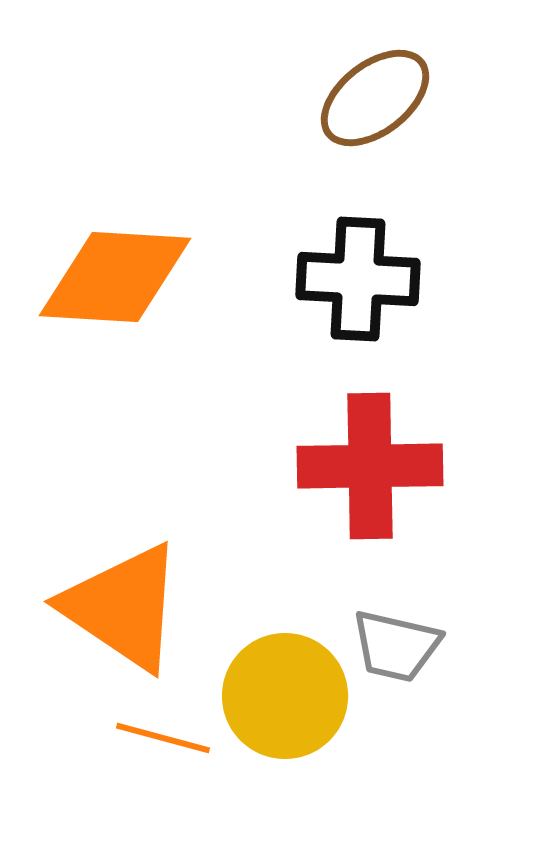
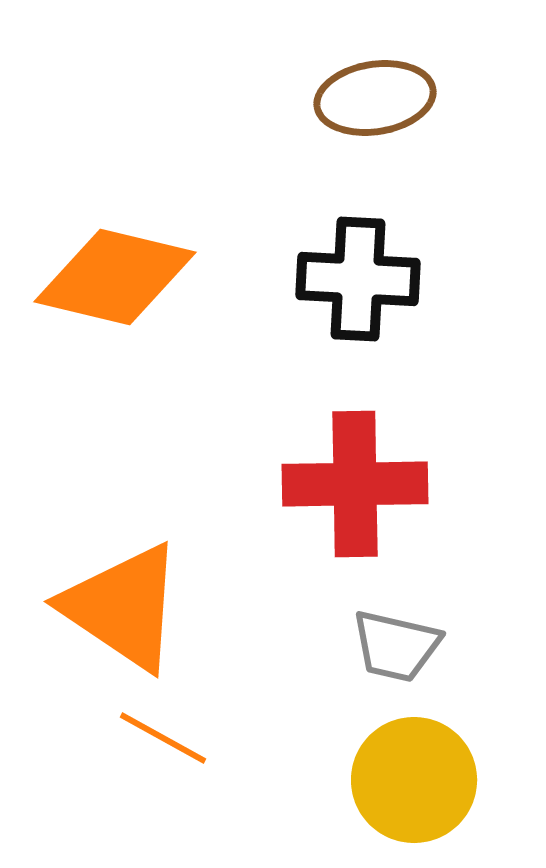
brown ellipse: rotated 29 degrees clockwise
orange diamond: rotated 10 degrees clockwise
red cross: moved 15 px left, 18 px down
yellow circle: moved 129 px right, 84 px down
orange line: rotated 14 degrees clockwise
